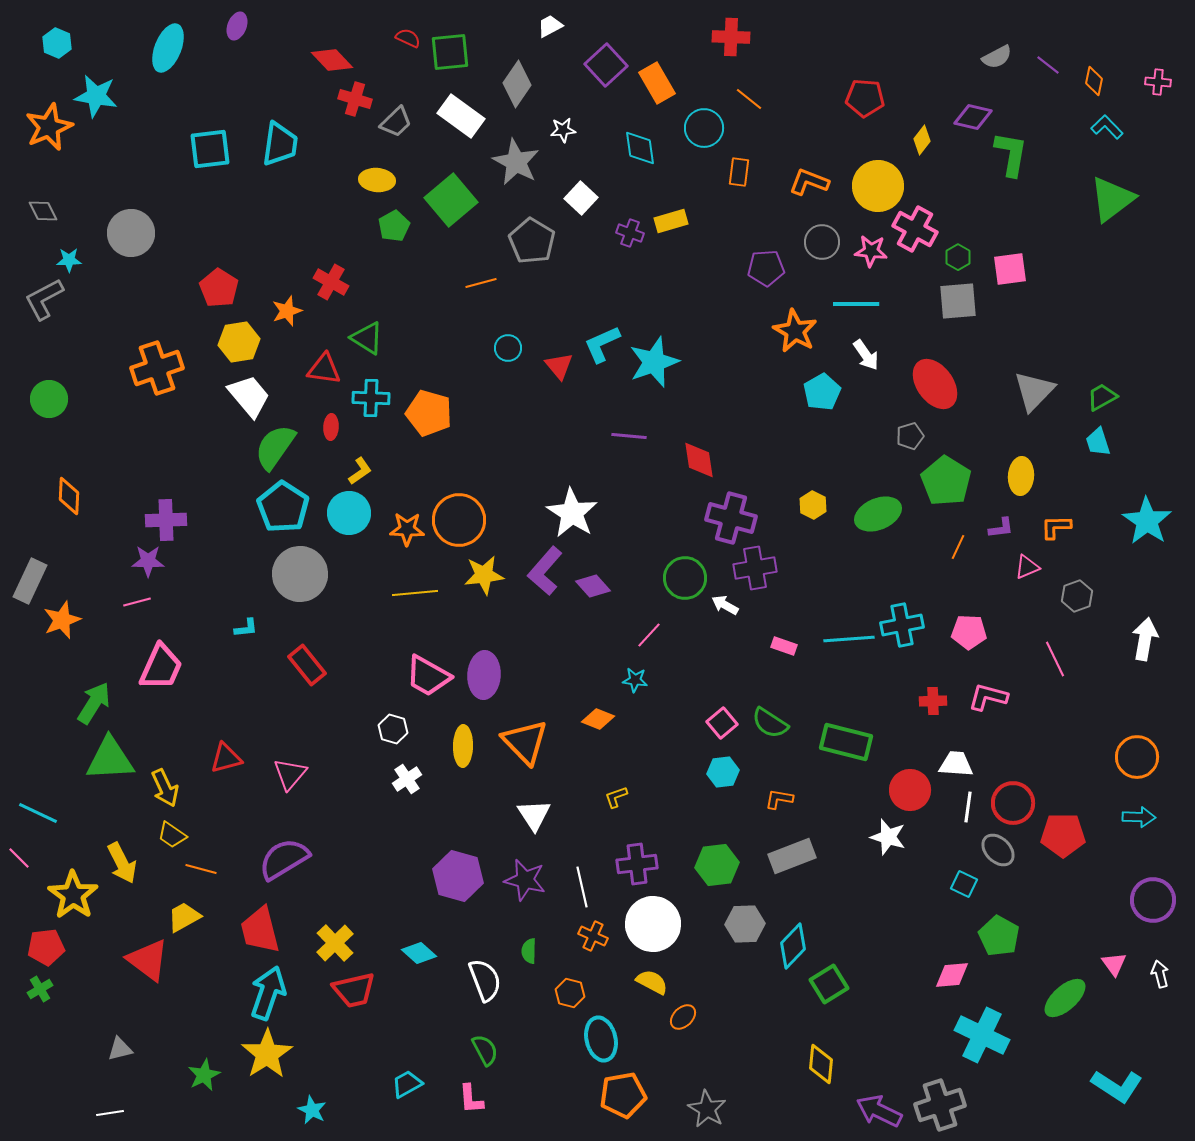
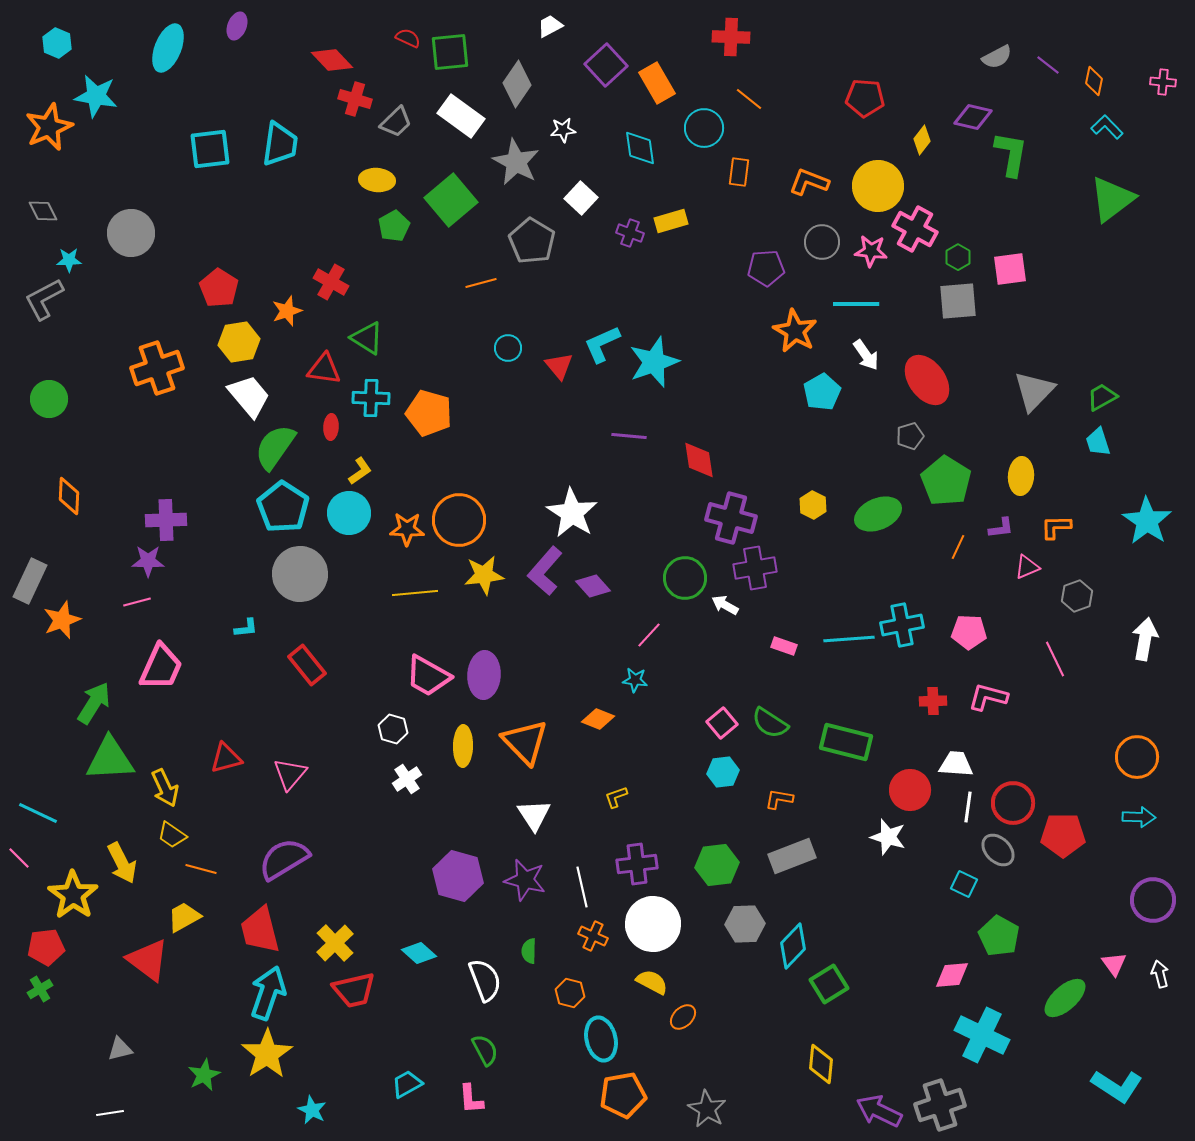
pink cross at (1158, 82): moved 5 px right
red ellipse at (935, 384): moved 8 px left, 4 px up
